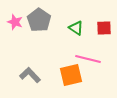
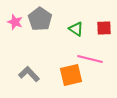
gray pentagon: moved 1 px right, 1 px up
green triangle: moved 1 px down
pink line: moved 2 px right
gray L-shape: moved 1 px left, 1 px up
